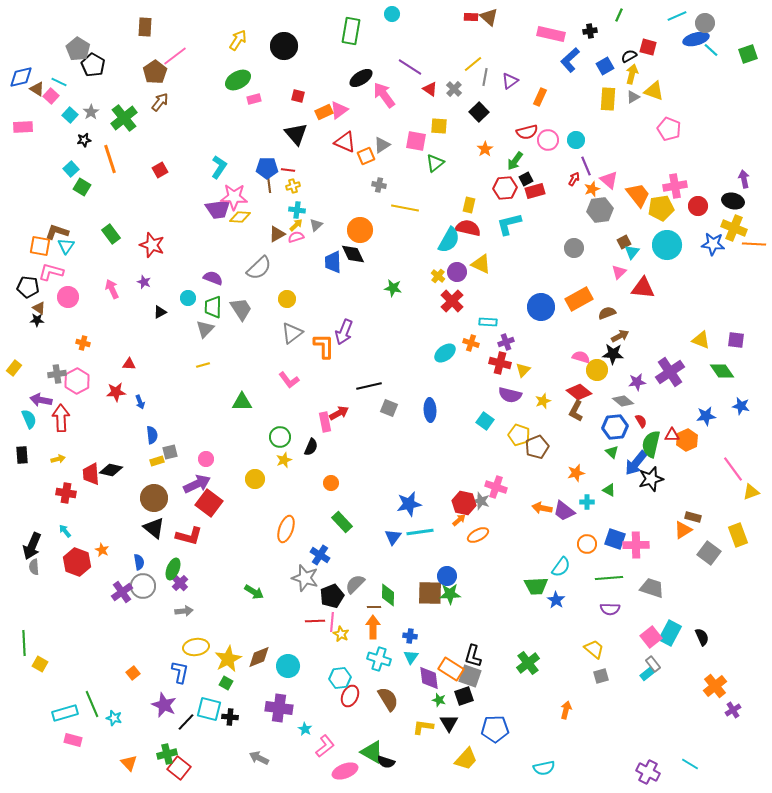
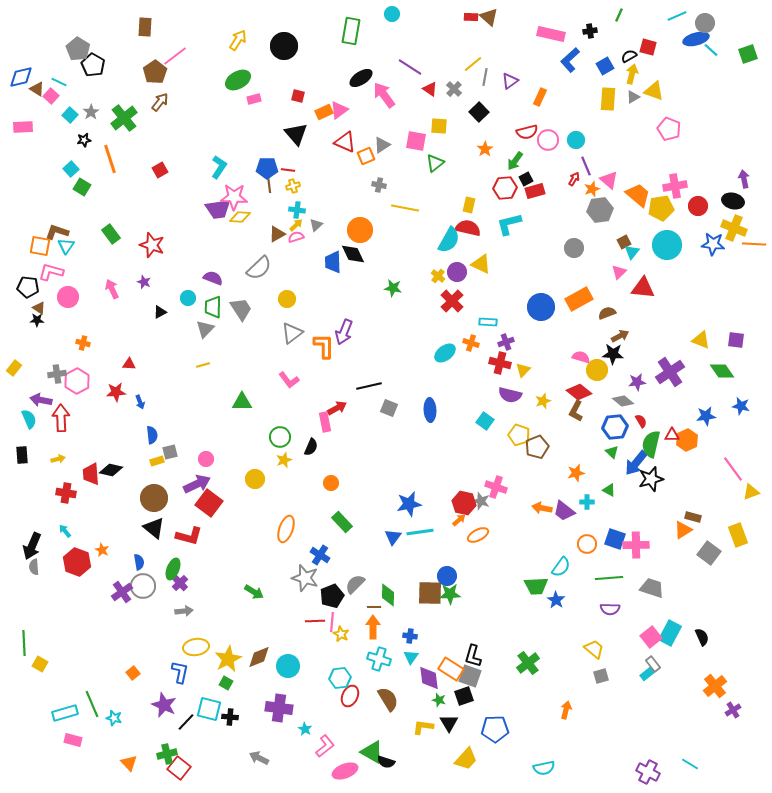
orange trapezoid at (638, 195): rotated 12 degrees counterclockwise
red arrow at (339, 413): moved 2 px left, 5 px up
